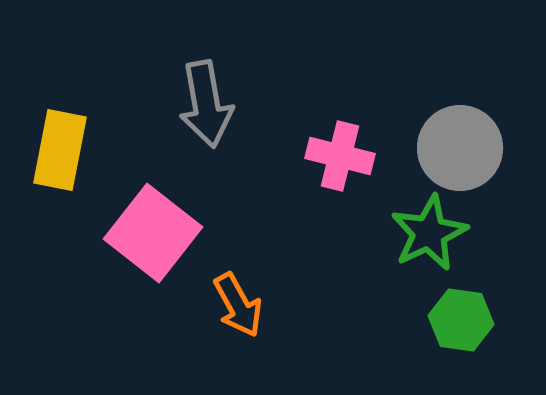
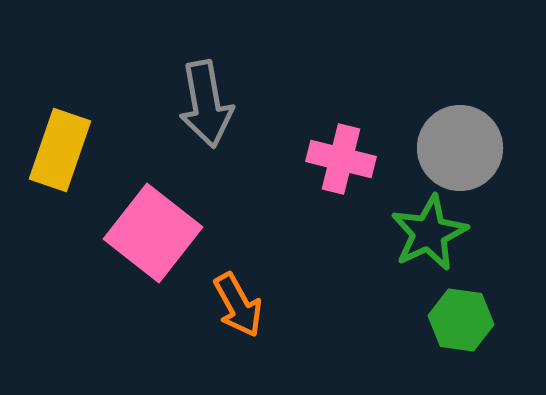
yellow rectangle: rotated 8 degrees clockwise
pink cross: moved 1 px right, 3 px down
